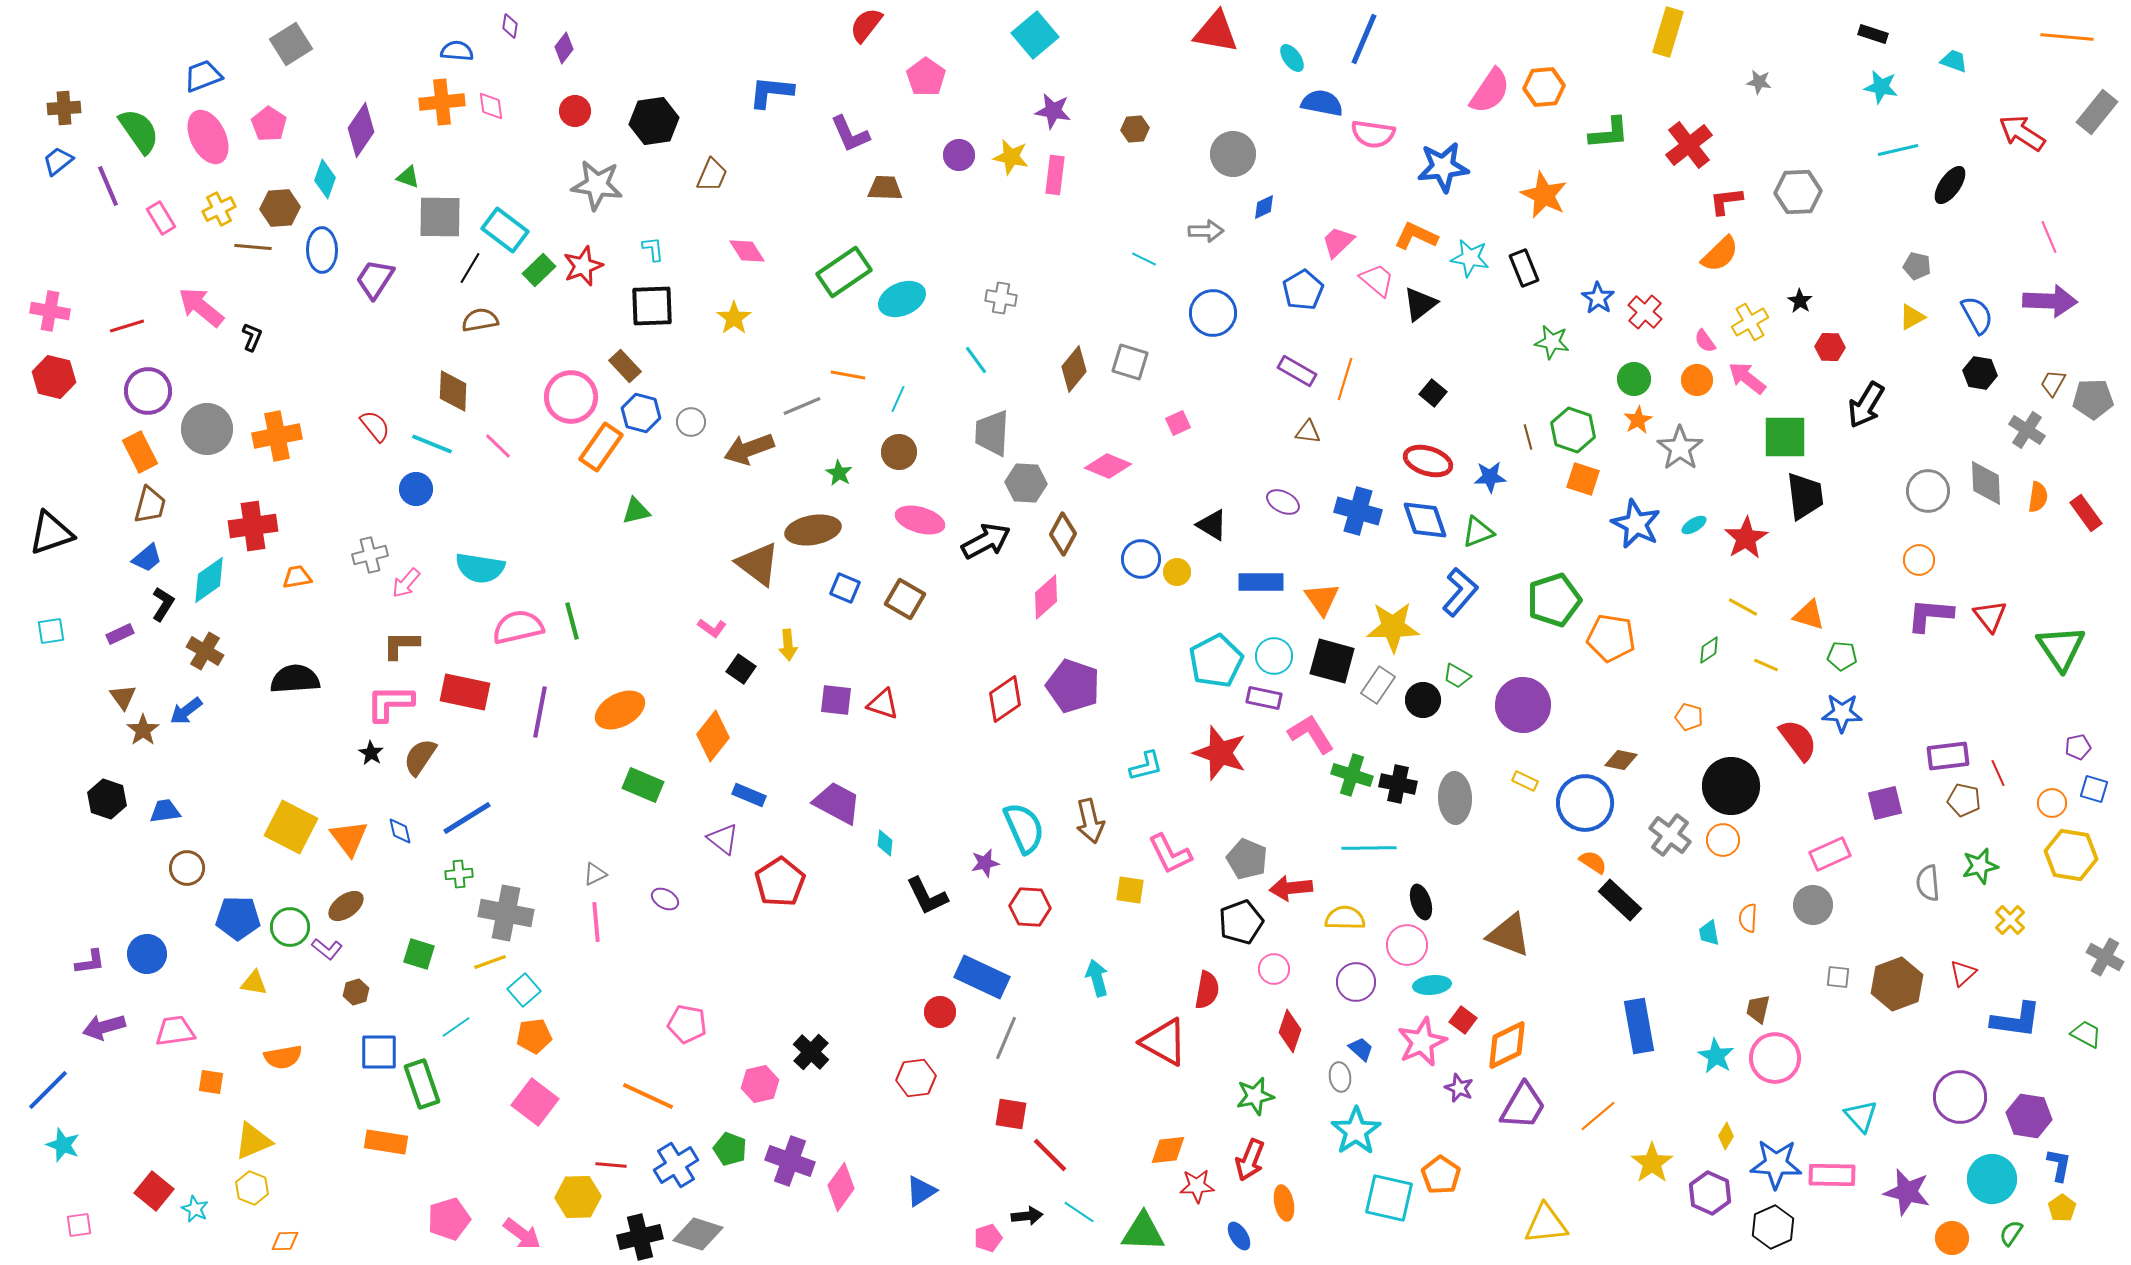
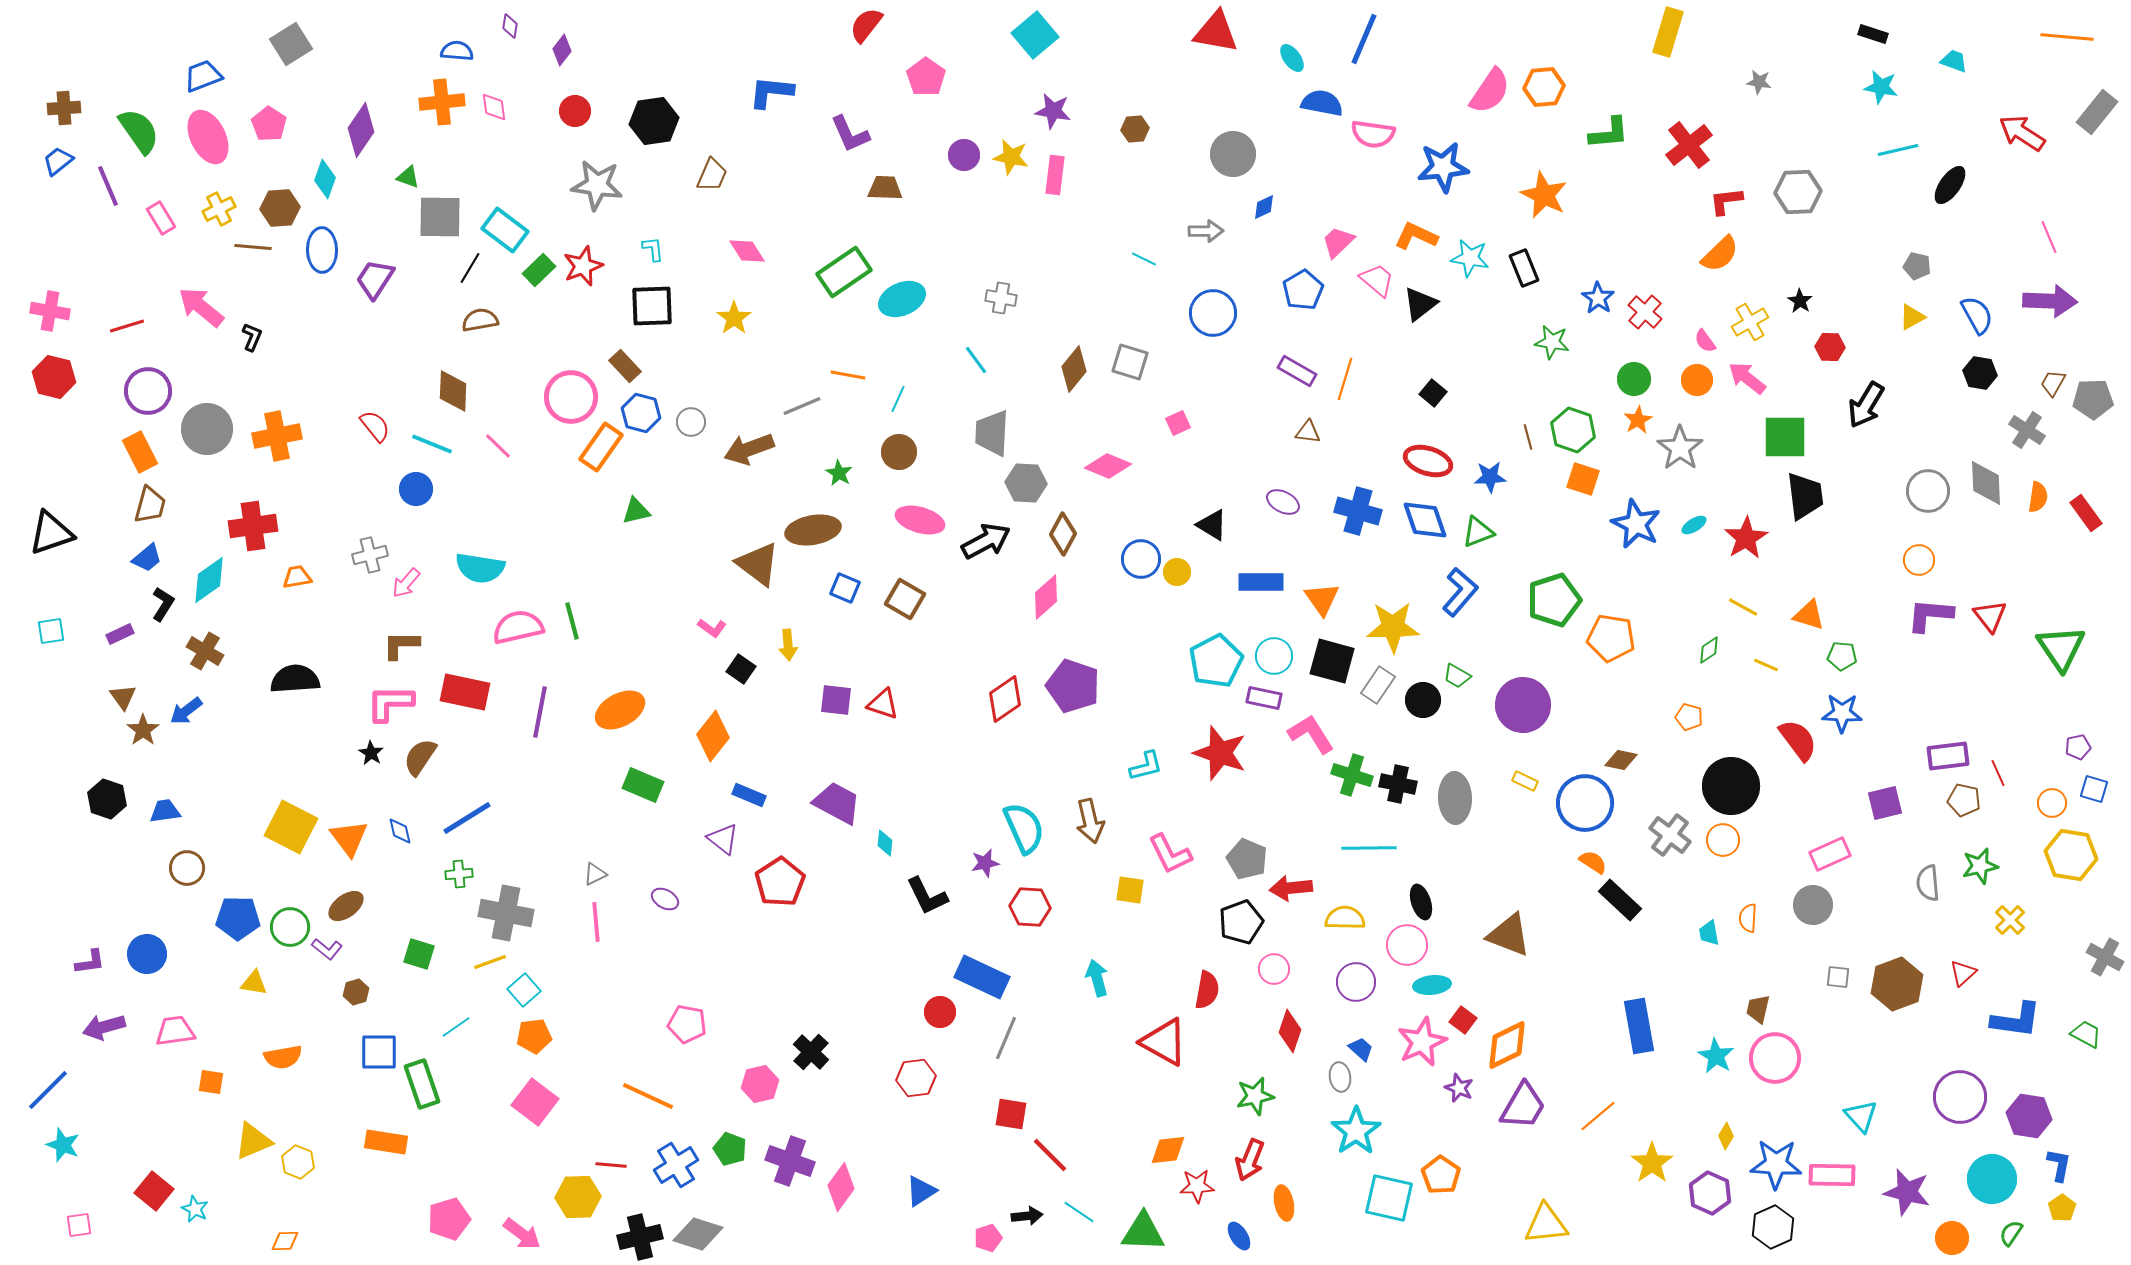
purple diamond at (564, 48): moved 2 px left, 2 px down
pink diamond at (491, 106): moved 3 px right, 1 px down
purple circle at (959, 155): moved 5 px right
yellow hexagon at (252, 1188): moved 46 px right, 26 px up
